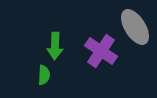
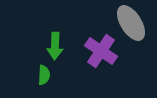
gray ellipse: moved 4 px left, 4 px up
